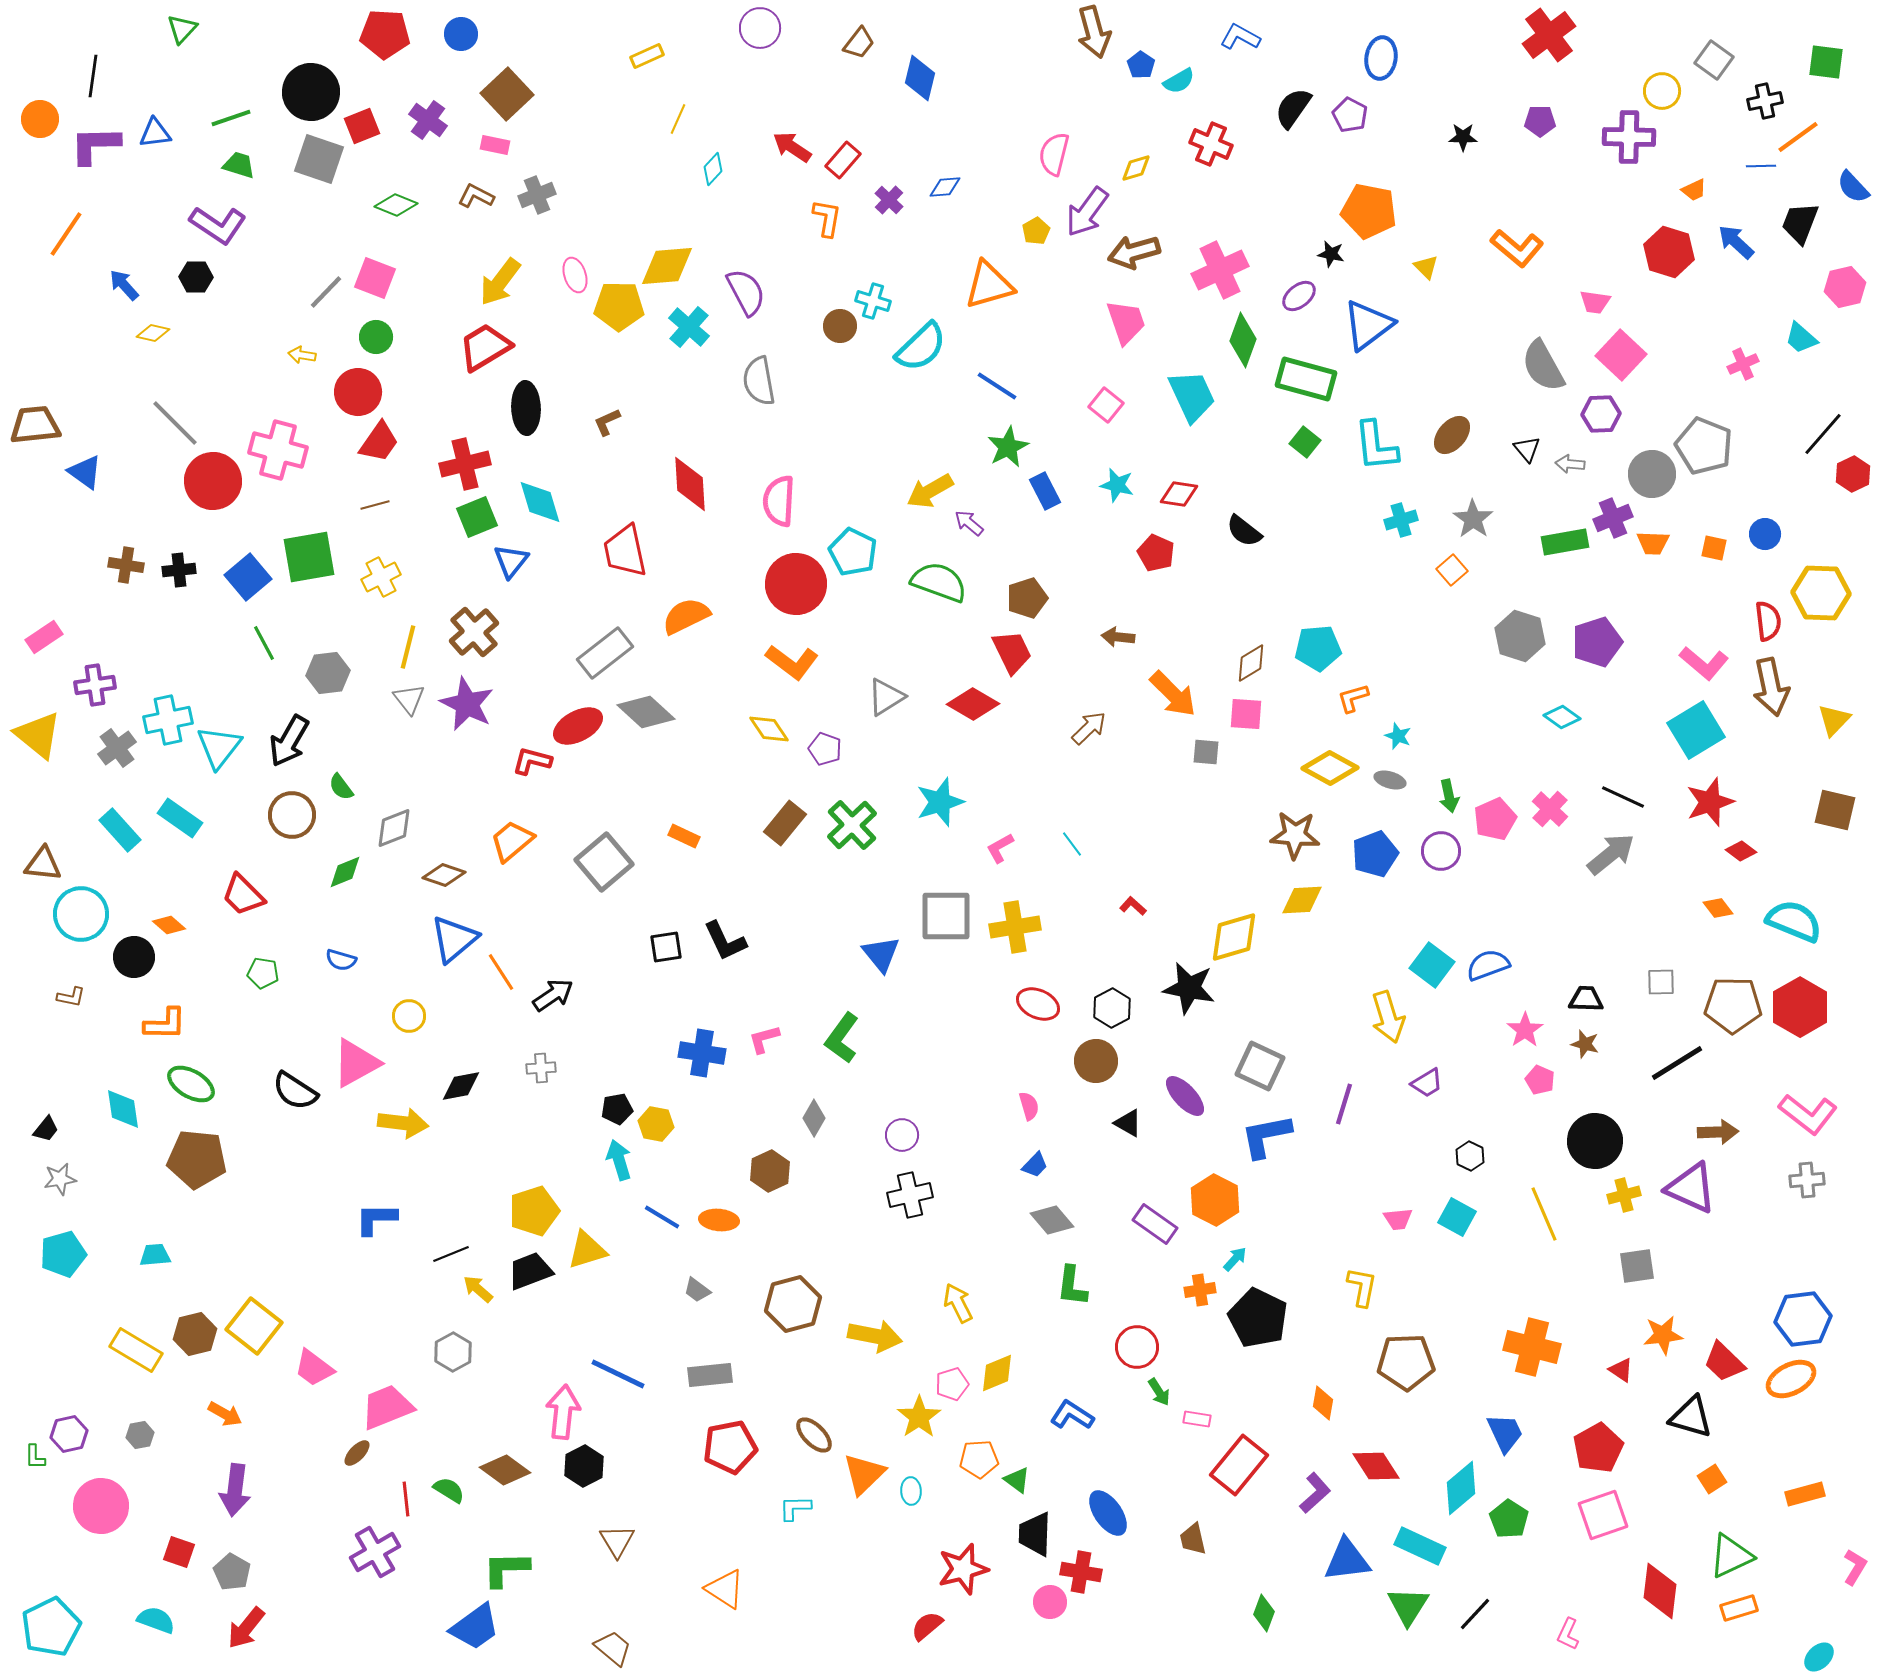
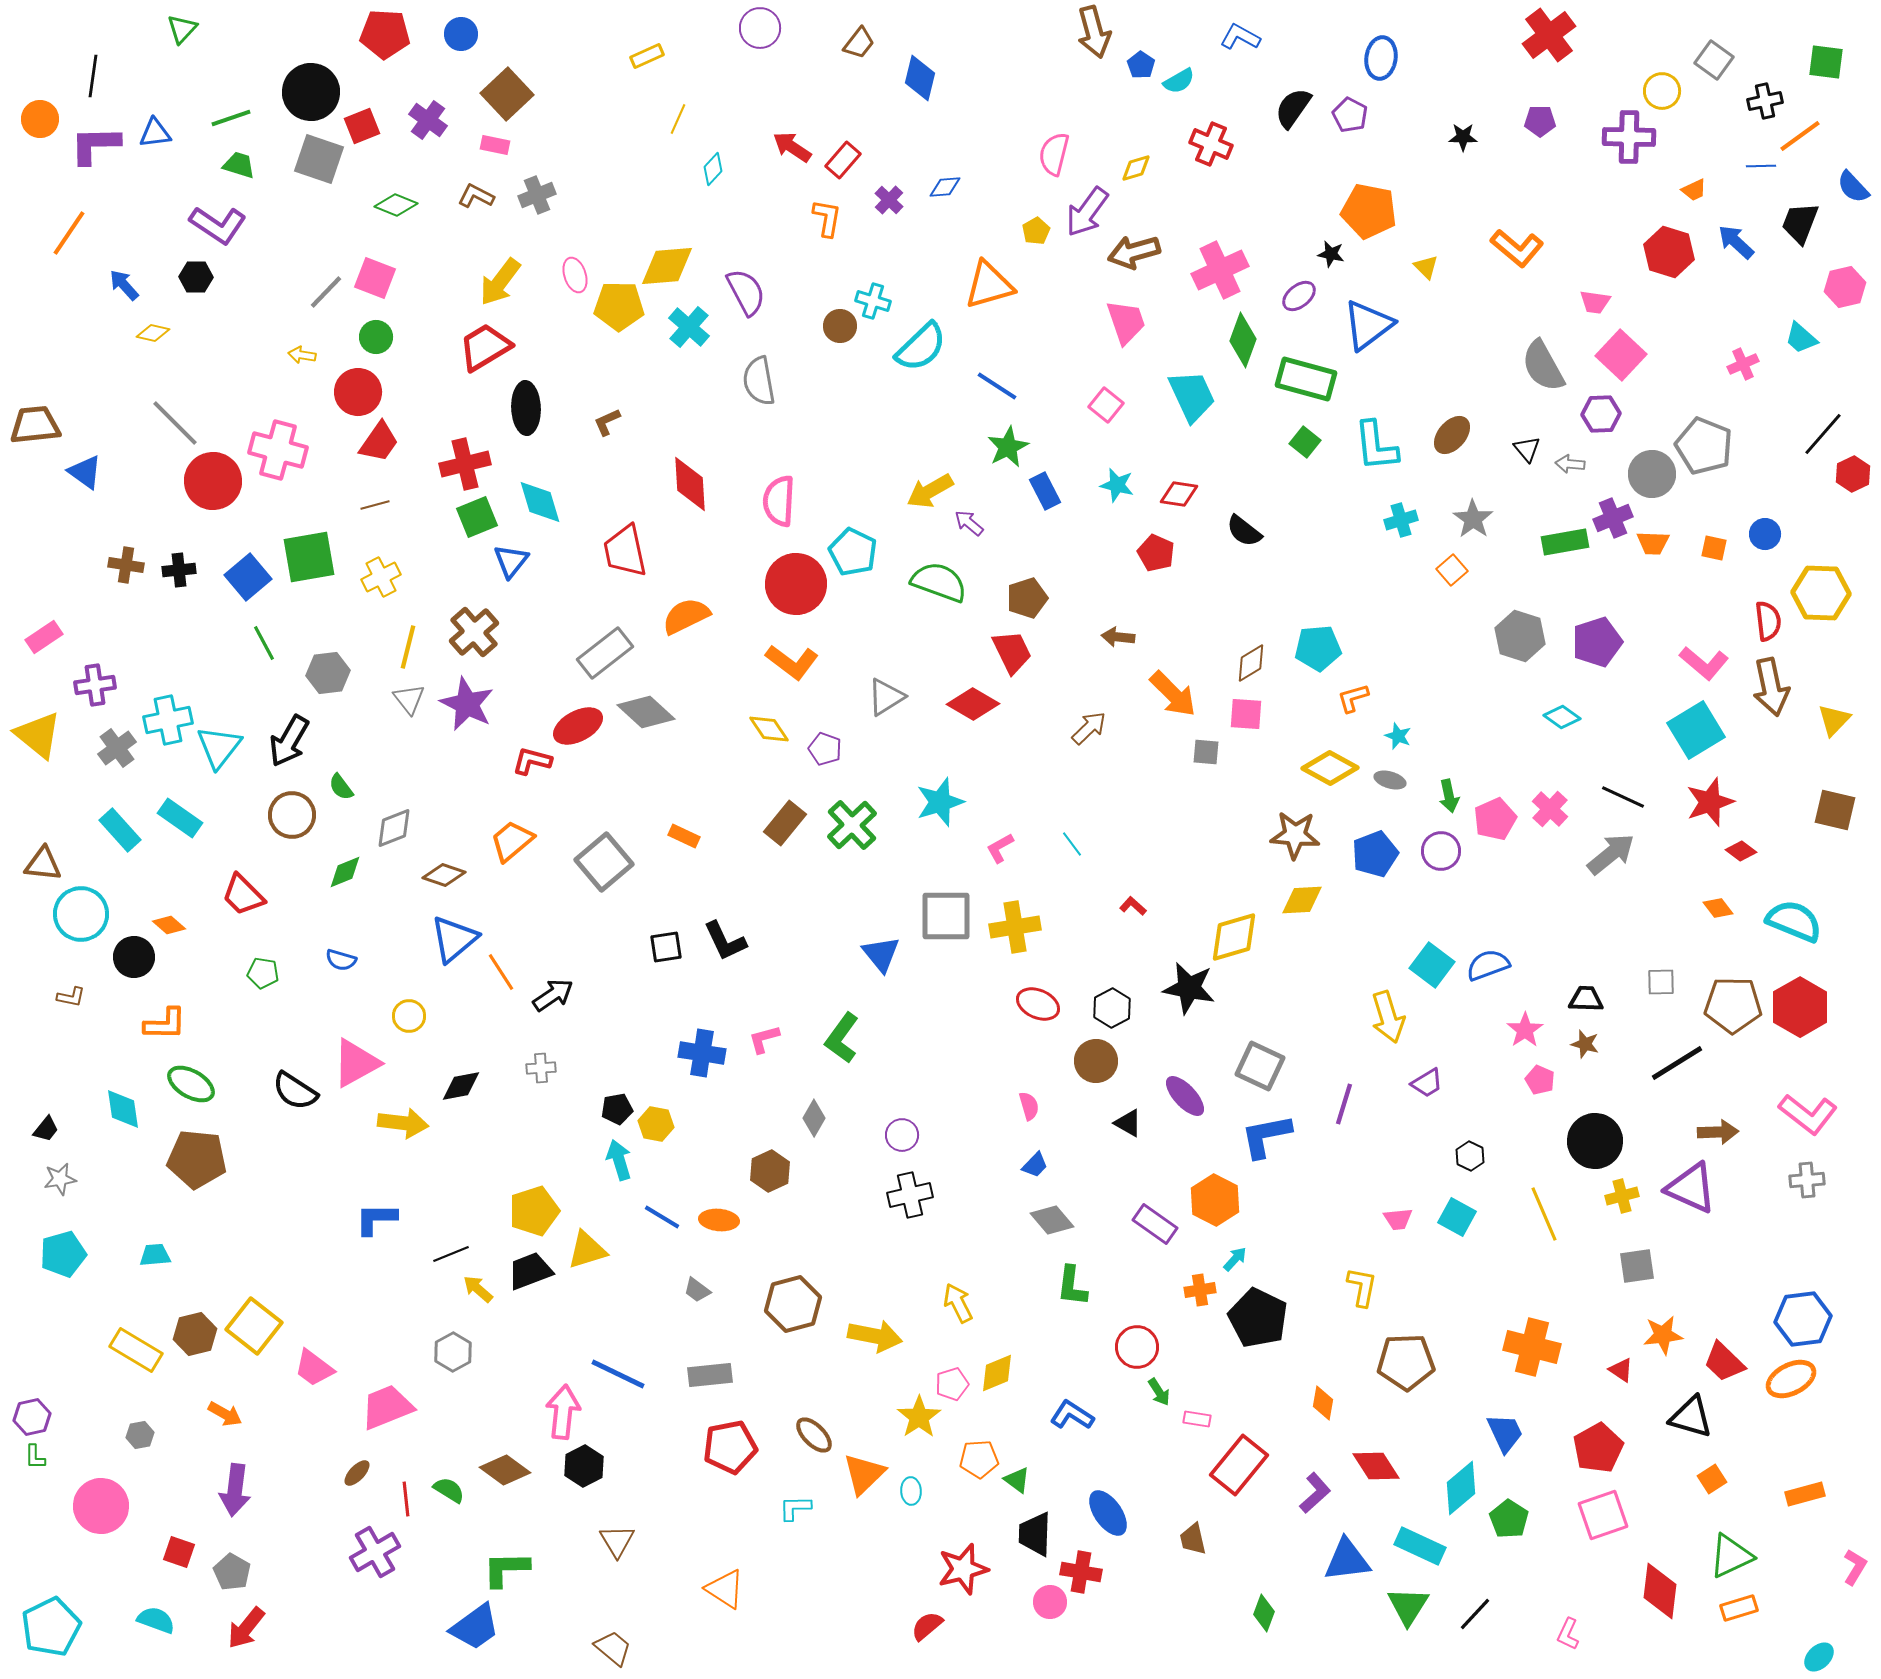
orange line at (1798, 137): moved 2 px right, 1 px up
orange line at (66, 234): moved 3 px right, 1 px up
yellow cross at (1624, 1195): moved 2 px left, 1 px down
purple hexagon at (69, 1434): moved 37 px left, 17 px up
brown ellipse at (357, 1453): moved 20 px down
